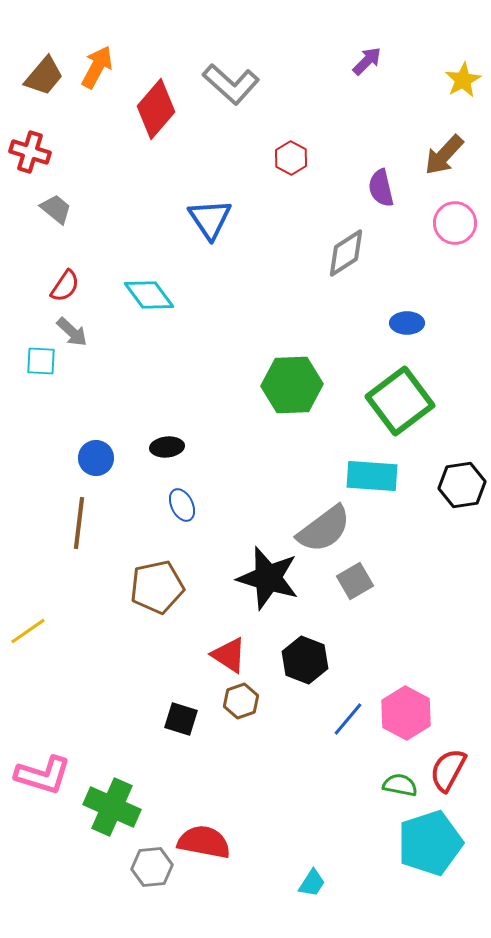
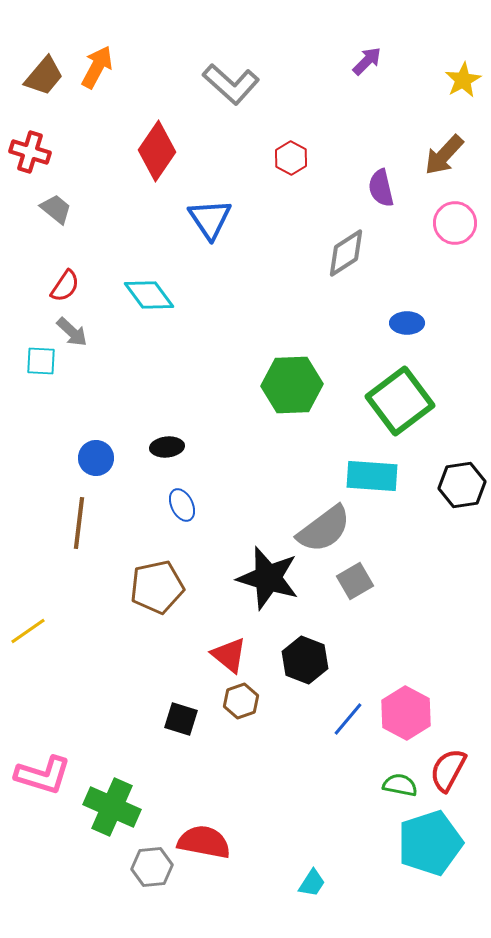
red diamond at (156, 109): moved 1 px right, 42 px down; rotated 6 degrees counterclockwise
red triangle at (229, 655): rotated 6 degrees clockwise
